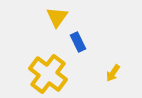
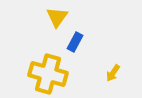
blue rectangle: moved 3 px left; rotated 54 degrees clockwise
yellow cross: rotated 21 degrees counterclockwise
